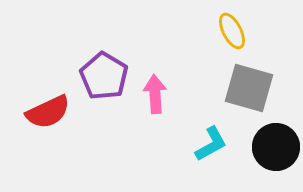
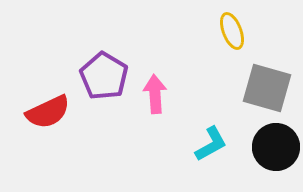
yellow ellipse: rotated 6 degrees clockwise
gray square: moved 18 px right
